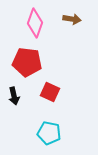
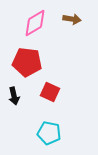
pink diamond: rotated 40 degrees clockwise
